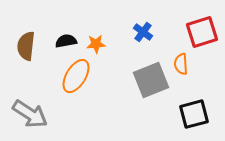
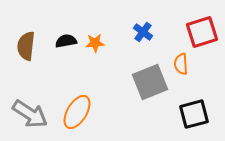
orange star: moved 1 px left, 1 px up
orange ellipse: moved 1 px right, 36 px down
gray square: moved 1 px left, 2 px down
